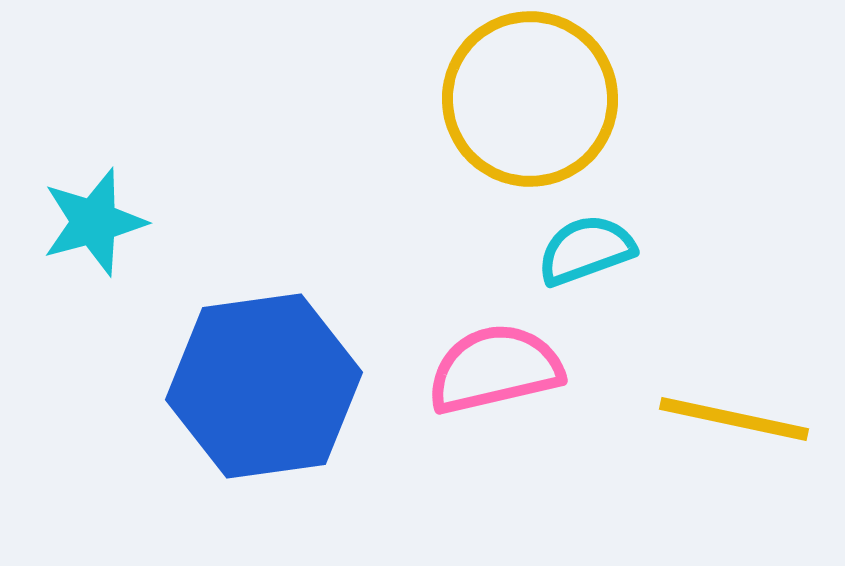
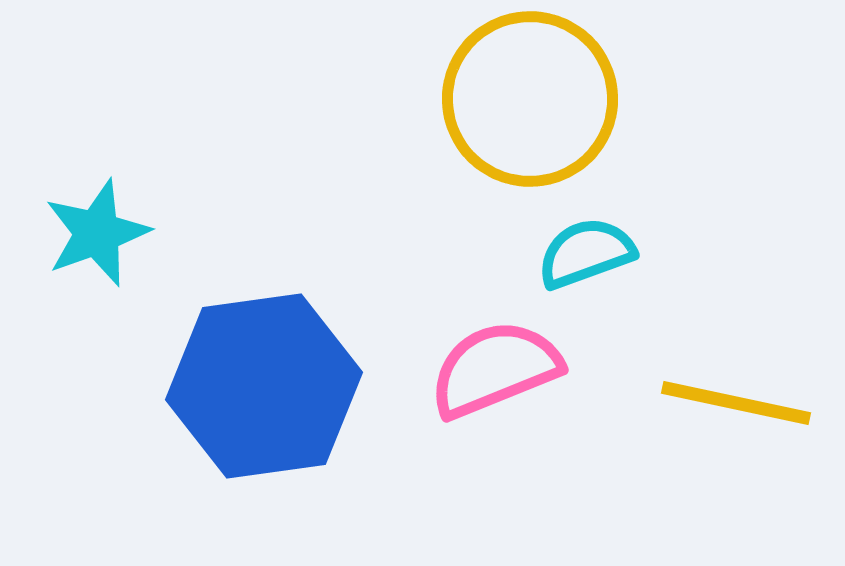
cyan star: moved 3 px right, 11 px down; rotated 5 degrees counterclockwise
cyan semicircle: moved 3 px down
pink semicircle: rotated 9 degrees counterclockwise
yellow line: moved 2 px right, 16 px up
